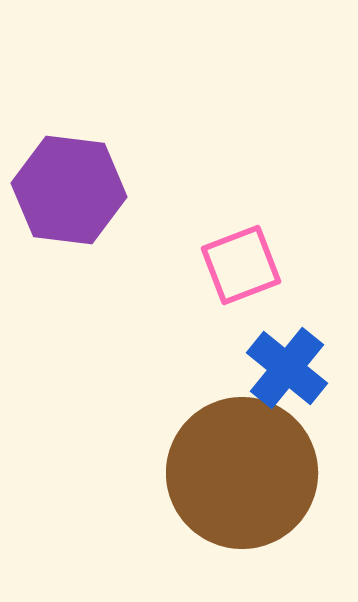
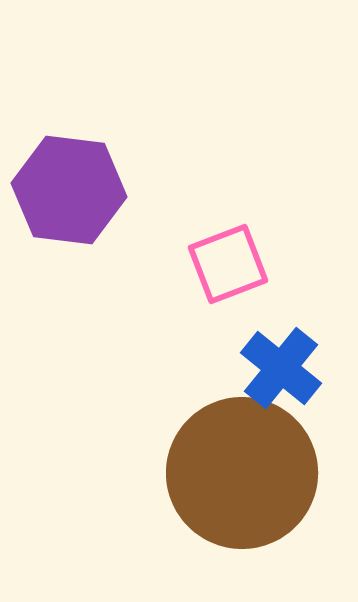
pink square: moved 13 px left, 1 px up
blue cross: moved 6 px left
